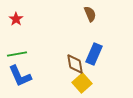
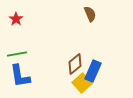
blue rectangle: moved 1 px left, 17 px down
brown diamond: rotated 60 degrees clockwise
blue L-shape: rotated 15 degrees clockwise
